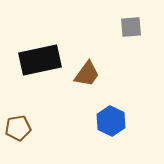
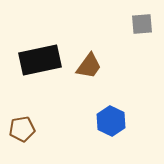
gray square: moved 11 px right, 3 px up
brown trapezoid: moved 2 px right, 8 px up
brown pentagon: moved 4 px right, 1 px down
